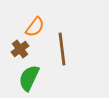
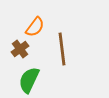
green semicircle: moved 2 px down
